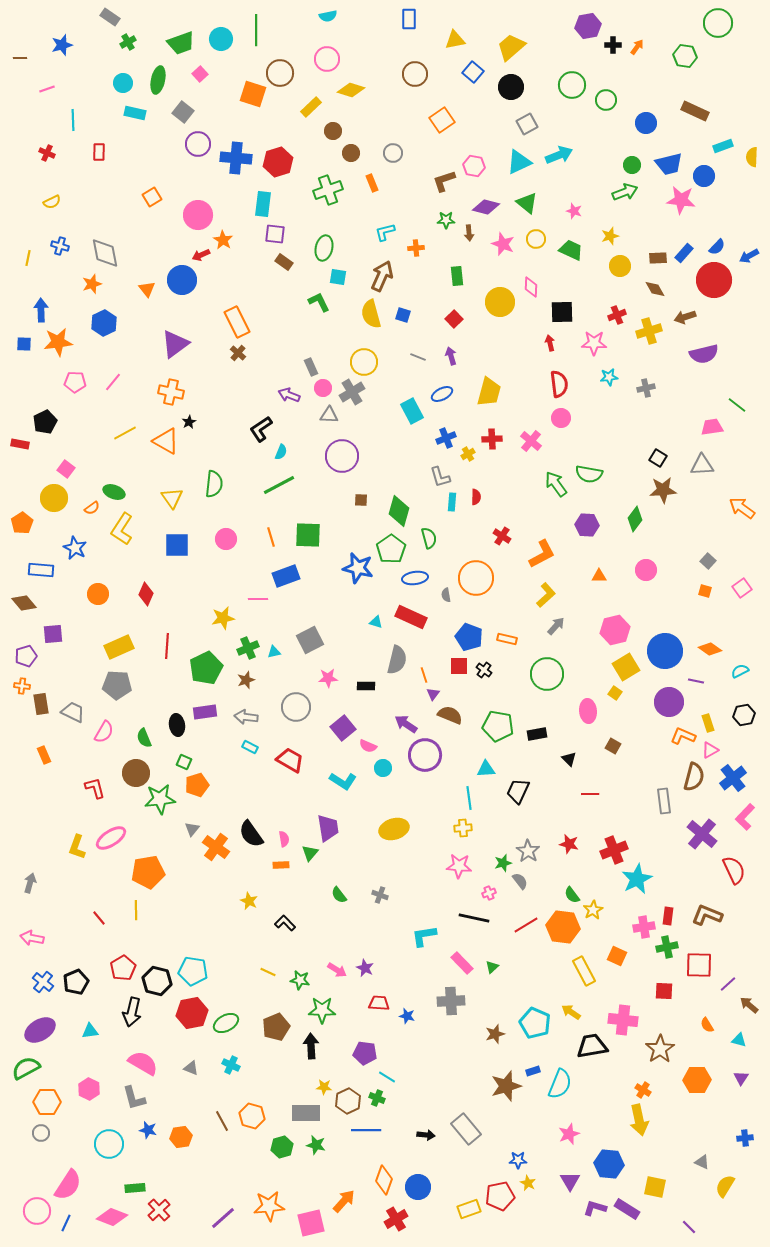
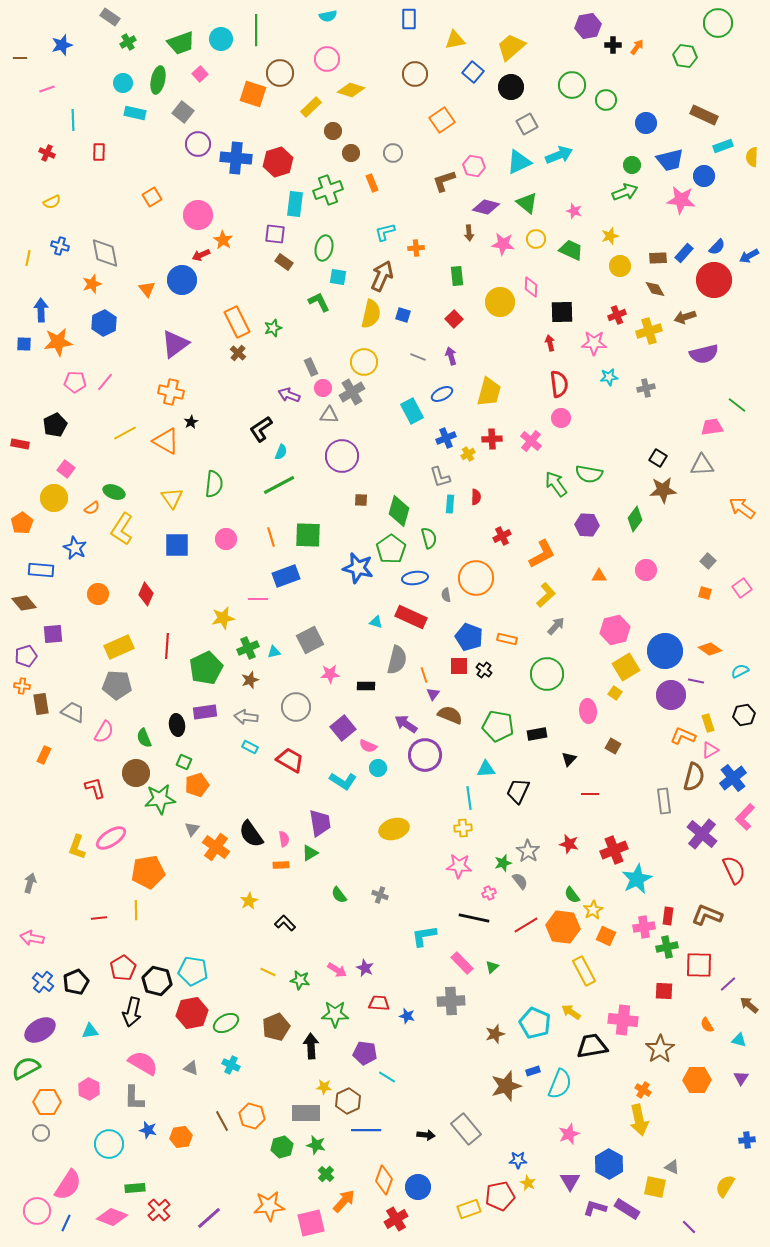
brown rectangle at (695, 111): moved 9 px right, 4 px down
blue trapezoid at (669, 164): moved 1 px right, 4 px up
cyan rectangle at (263, 204): moved 32 px right
green star at (446, 220): moved 173 px left, 108 px down; rotated 18 degrees counterclockwise
pink star at (503, 244): rotated 15 degrees counterclockwise
yellow semicircle at (371, 314): rotated 152 degrees counterclockwise
pink line at (113, 382): moved 8 px left
black pentagon at (45, 422): moved 10 px right, 3 px down
black star at (189, 422): moved 2 px right
cyan rectangle at (452, 502): moved 2 px left, 2 px down
red cross at (502, 536): rotated 30 degrees clockwise
orange square at (705, 591): moved 2 px down
pink star at (328, 678): moved 2 px right, 4 px up
brown star at (246, 680): moved 4 px right
purple circle at (669, 702): moved 2 px right, 7 px up
orange rectangle at (44, 755): rotated 48 degrees clockwise
black triangle at (569, 759): rotated 28 degrees clockwise
cyan circle at (383, 768): moved 5 px left
purple trapezoid at (328, 828): moved 8 px left, 5 px up
green triangle at (310, 853): rotated 18 degrees clockwise
yellow star at (249, 901): rotated 18 degrees clockwise
red line at (99, 918): rotated 56 degrees counterclockwise
orange square at (617, 956): moved 11 px left, 20 px up
green star at (322, 1010): moved 13 px right, 4 px down
gray L-shape at (134, 1098): rotated 16 degrees clockwise
green cross at (377, 1098): moved 51 px left, 76 px down; rotated 21 degrees clockwise
blue cross at (745, 1138): moved 2 px right, 2 px down
gray triangle at (702, 1162): moved 30 px left, 5 px down
blue hexagon at (609, 1164): rotated 24 degrees clockwise
purple line at (223, 1218): moved 14 px left
